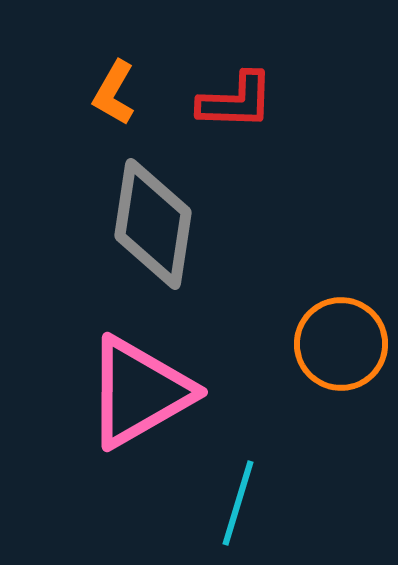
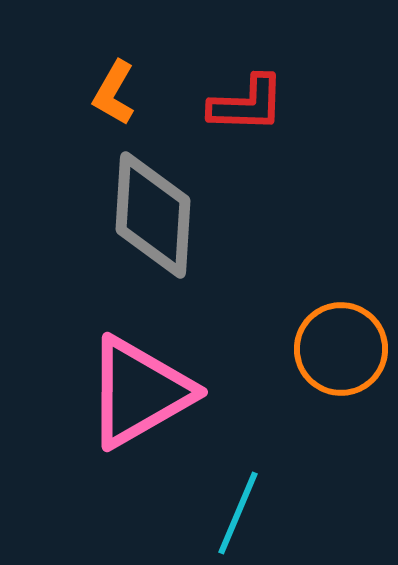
red L-shape: moved 11 px right, 3 px down
gray diamond: moved 9 px up; rotated 5 degrees counterclockwise
orange circle: moved 5 px down
cyan line: moved 10 px down; rotated 6 degrees clockwise
